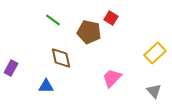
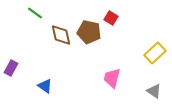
green line: moved 18 px left, 7 px up
brown diamond: moved 23 px up
pink trapezoid: rotated 30 degrees counterclockwise
blue triangle: moved 1 px left; rotated 35 degrees clockwise
gray triangle: rotated 14 degrees counterclockwise
